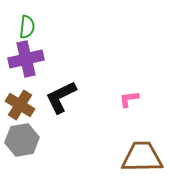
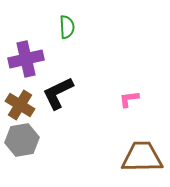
green semicircle: moved 40 px right; rotated 10 degrees counterclockwise
black L-shape: moved 3 px left, 4 px up
